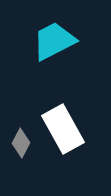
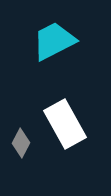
white rectangle: moved 2 px right, 5 px up
